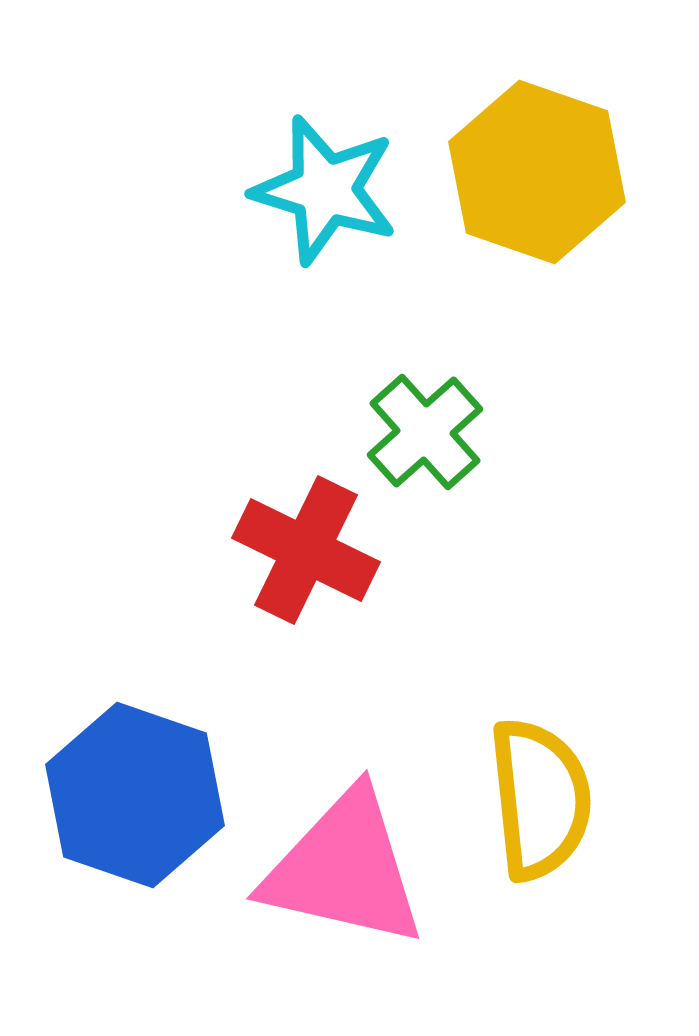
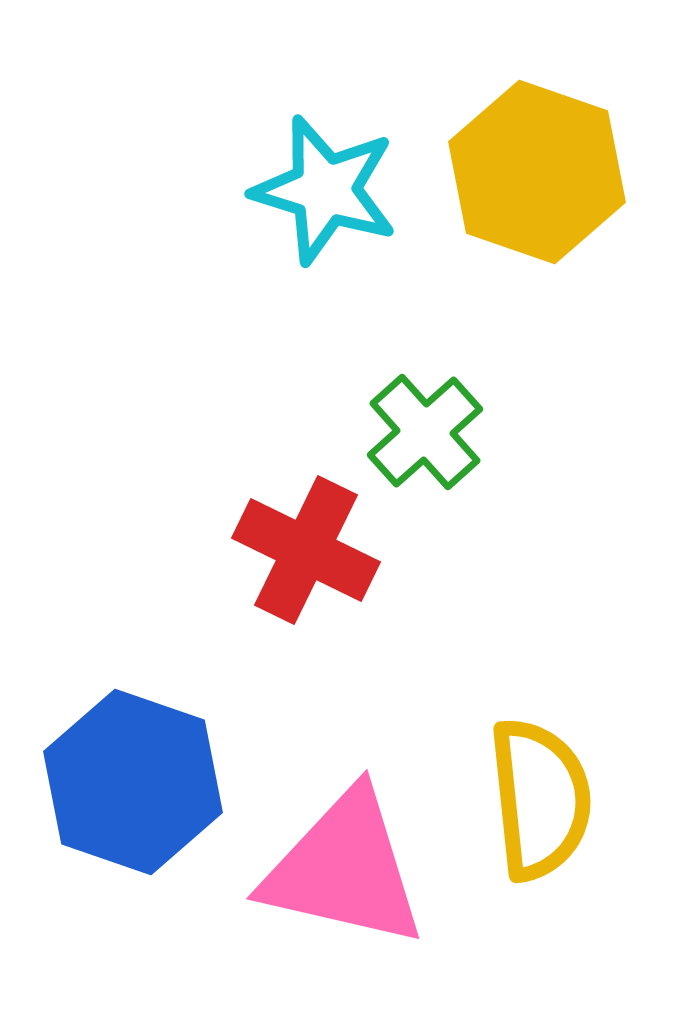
blue hexagon: moved 2 px left, 13 px up
